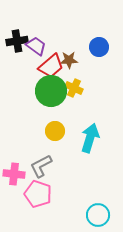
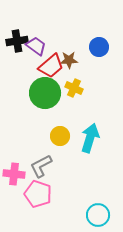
green circle: moved 6 px left, 2 px down
yellow circle: moved 5 px right, 5 px down
